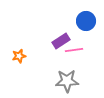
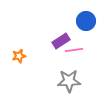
gray star: moved 2 px right
